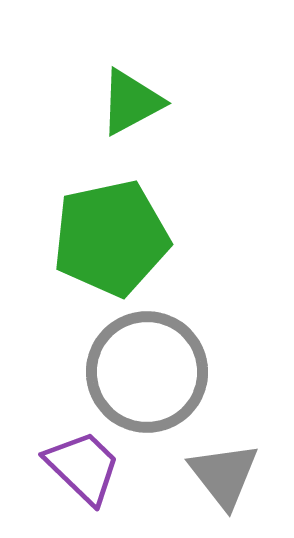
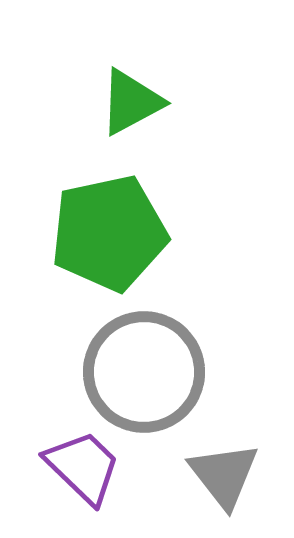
green pentagon: moved 2 px left, 5 px up
gray circle: moved 3 px left
